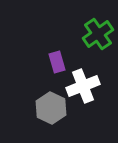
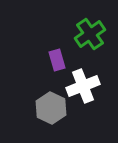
green cross: moved 8 px left
purple rectangle: moved 2 px up
